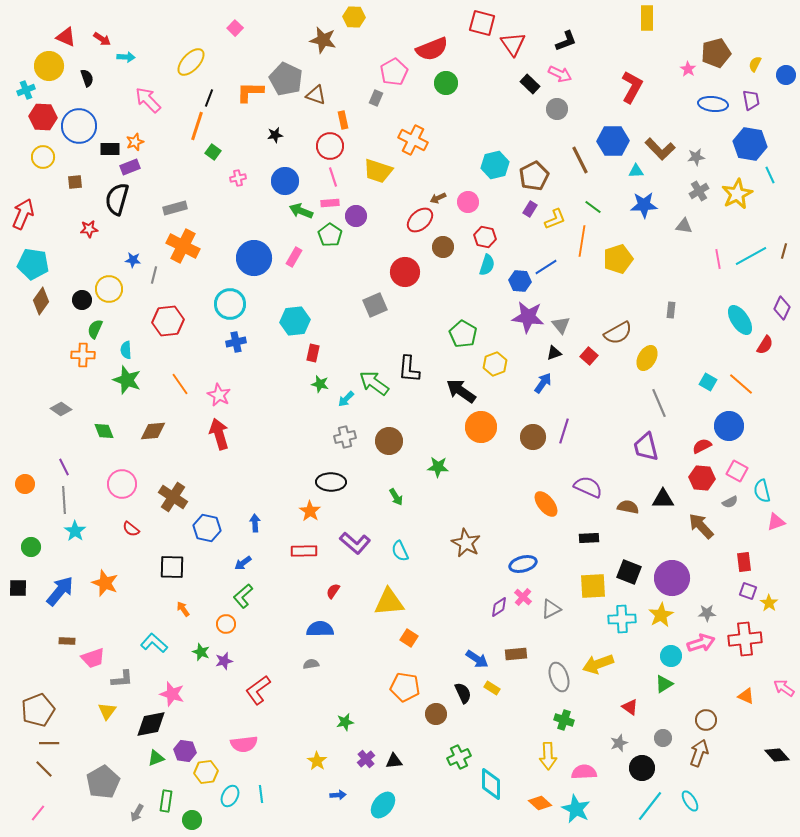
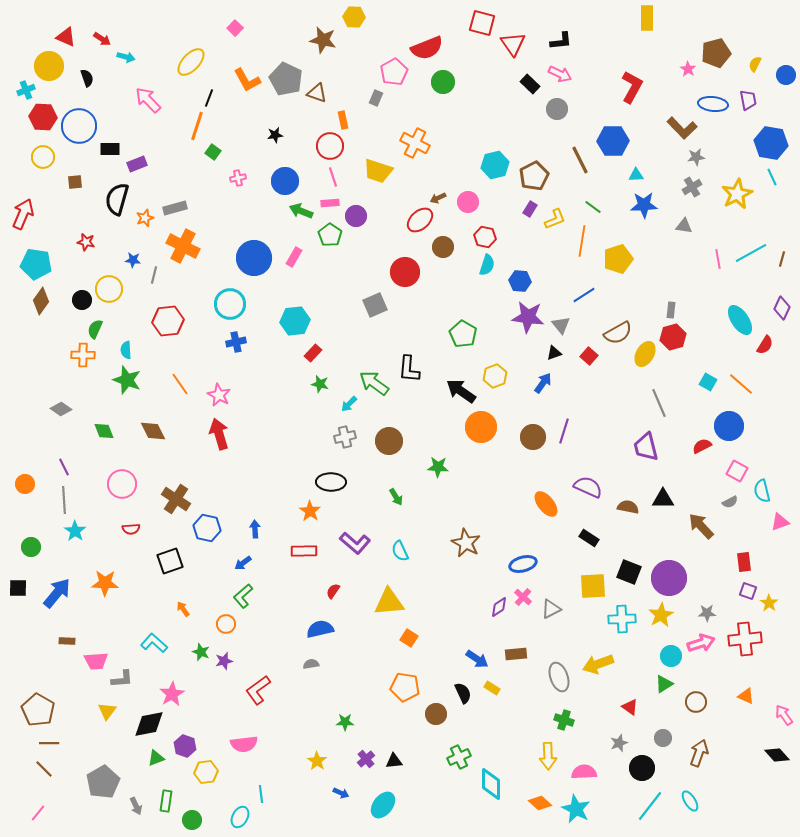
black L-shape at (566, 41): moved 5 px left; rotated 15 degrees clockwise
red semicircle at (432, 49): moved 5 px left, 1 px up
cyan arrow at (126, 57): rotated 12 degrees clockwise
green circle at (446, 83): moved 3 px left, 1 px up
orange L-shape at (250, 92): moved 3 px left, 12 px up; rotated 120 degrees counterclockwise
brown triangle at (316, 95): moved 1 px right, 2 px up
purple trapezoid at (751, 100): moved 3 px left
orange cross at (413, 140): moved 2 px right, 3 px down
orange star at (135, 142): moved 10 px right, 76 px down
blue hexagon at (750, 144): moved 21 px right, 1 px up
brown L-shape at (660, 149): moved 22 px right, 21 px up
purple rectangle at (130, 167): moved 7 px right, 3 px up
cyan triangle at (636, 171): moved 4 px down
cyan line at (770, 175): moved 2 px right, 2 px down
gray cross at (699, 191): moved 7 px left, 4 px up
red star at (89, 229): moved 3 px left, 13 px down; rotated 18 degrees clockwise
brown line at (784, 251): moved 2 px left, 8 px down
cyan line at (751, 256): moved 3 px up
cyan pentagon at (33, 264): moved 3 px right
blue line at (546, 267): moved 38 px right, 28 px down
red rectangle at (313, 353): rotated 30 degrees clockwise
yellow ellipse at (647, 358): moved 2 px left, 4 px up
yellow hexagon at (495, 364): moved 12 px down
cyan arrow at (346, 399): moved 3 px right, 5 px down
brown diamond at (153, 431): rotated 68 degrees clockwise
red hexagon at (702, 478): moved 29 px left, 141 px up; rotated 20 degrees counterclockwise
brown cross at (173, 497): moved 3 px right, 2 px down
pink triangle at (776, 522): moved 4 px right
blue arrow at (255, 523): moved 6 px down
red semicircle at (131, 529): rotated 42 degrees counterclockwise
black rectangle at (589, 538): rotated 36 degrees clockwise
black square at (172, 567): moved 2 px left, 6 px up; rotated 20 degrees counterclockwise
purple circle at (672, 578): moved 3 px left
orange star at (105, 583): rotated 20 degrees counterclockwise
blue arrow at (60, 591): moved 3 px left, 2 px down
blue semicircle at (320, 629): rotated 12 degrees counterclockwise
pink trapezoid at (93, 658): moved 3 px right, 3 px down; rotated 15 degrees clockwise
pink arrow at (784, 688): moved 27 px down; rotated 20 degrees clockwise
pink star at (172, 694): rotated 25 degrees clockwise
brown pentagon at (38, 710): rotated 20 degrees counterclockwise
brown circle at (706, 720): moved 10 px left, 18 px up
green star at (345, 722): rotated 12 degrees clockwise
black diamond at (151, 724): moved 2 px left
purple hexagon at (185, 751): moved 5 px up; rotated 10 degrees clockwise
blue arrow at (338, 795): moved 3 px right, 2 px up; rotated 28 degrees clockwise
cyan ellipse at (230, 796): moved 10 px right, 21 px down
gray arrow at (137, 813): moved 1 px left, 7 px up; rotated 54 degrees counterclockwise
